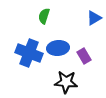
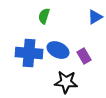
blue triangle: moved 1 px right, 1 px up
blue ellipse: moved 2 px down; rotated 30 degrees clockwise
blue cross: rotated 16 degrees counterclockwise
